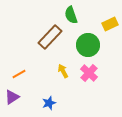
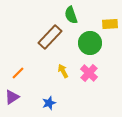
yellow rectangle: rotated 21 degrees clockwise
green circle: moved 2 px right, 2 px up
orange line: moved 1 px left, 1 px up; rotated 16 degrees counterclockwise
